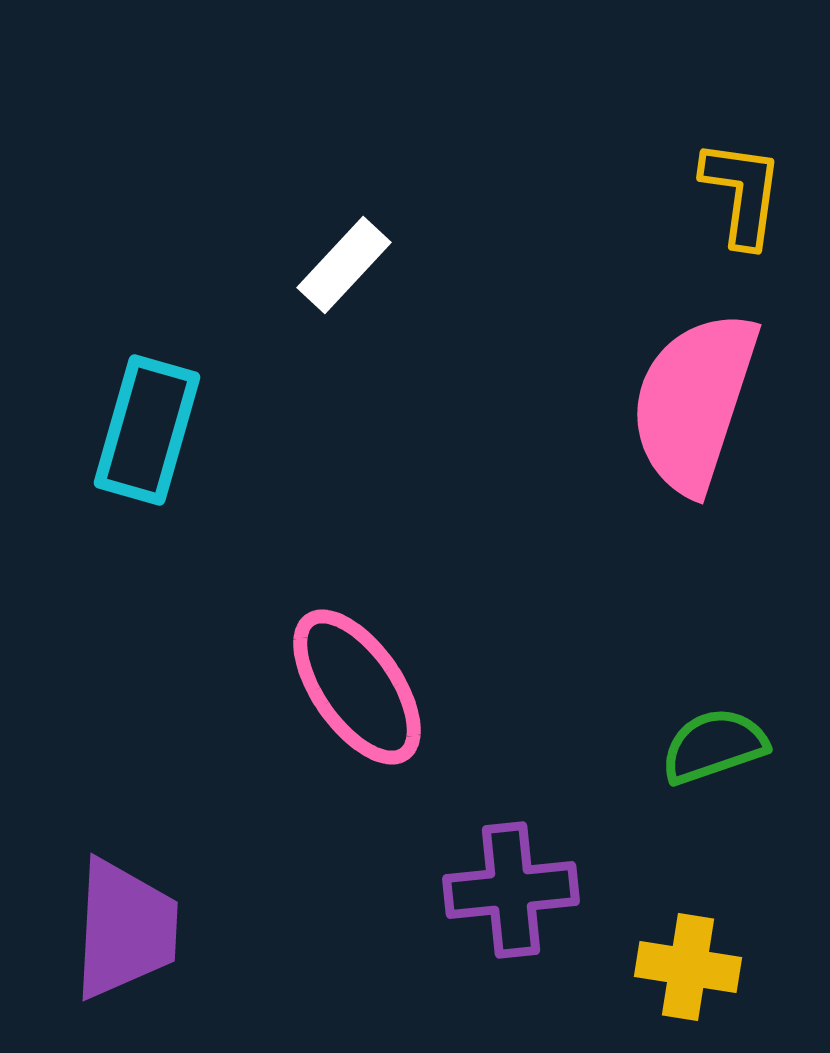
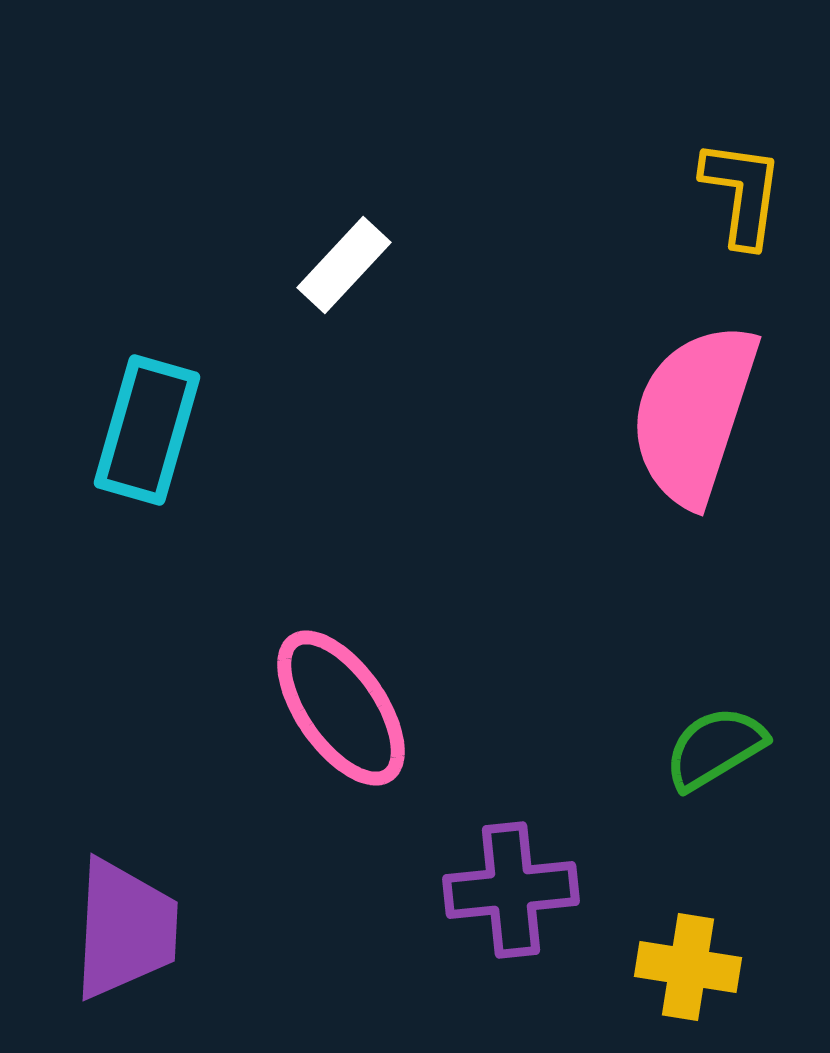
pink semicircle: moved 12 px down
pink ellipse: moved 16 px left, 21 px down
green semicircle: moved 1 px right, 2 px down; rotated 12 degrees counterclockwise
